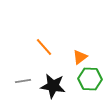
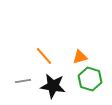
orange line: moved 9 px down
orange triangle: rotated 21 degrees clockwise
green hexagon: rotated 15 degrees clockwise
